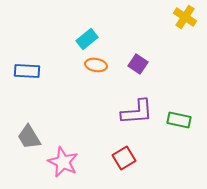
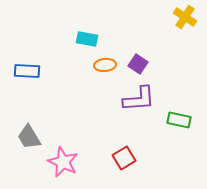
cyan rectangle: rotated 50 degrees clockwise
orange ellipse: moved 9 px right; rotated 15 degrees counterclockwise
purple L-shape: moved 2 px right, 13 px up
